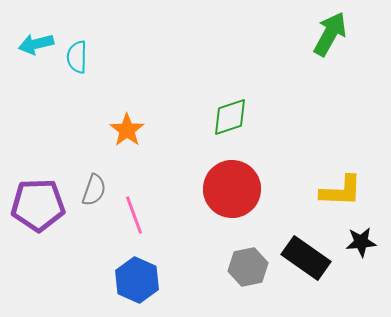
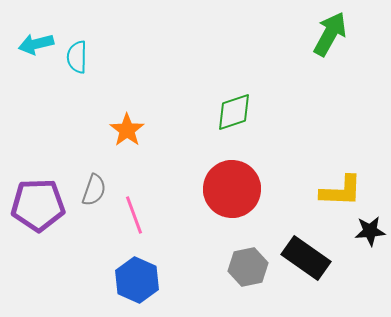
green diamond: moved 4 px right, 5 px up
black star: moved 9 px right, 11 px up
